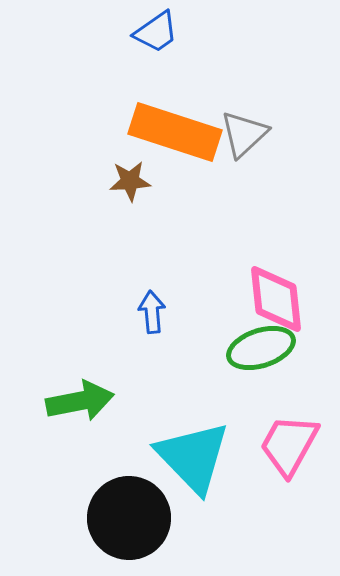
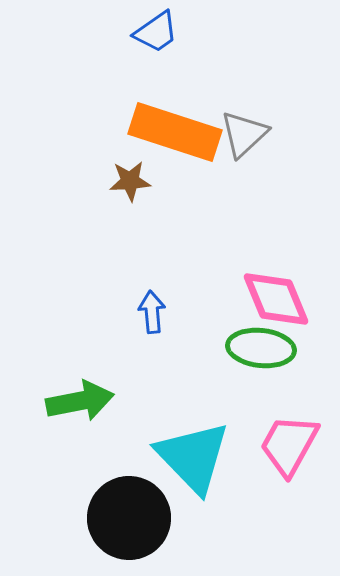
pink diamond: rotated 16 degrees counterclockwise
green ellipse: rotated 24 degrees clockwise
